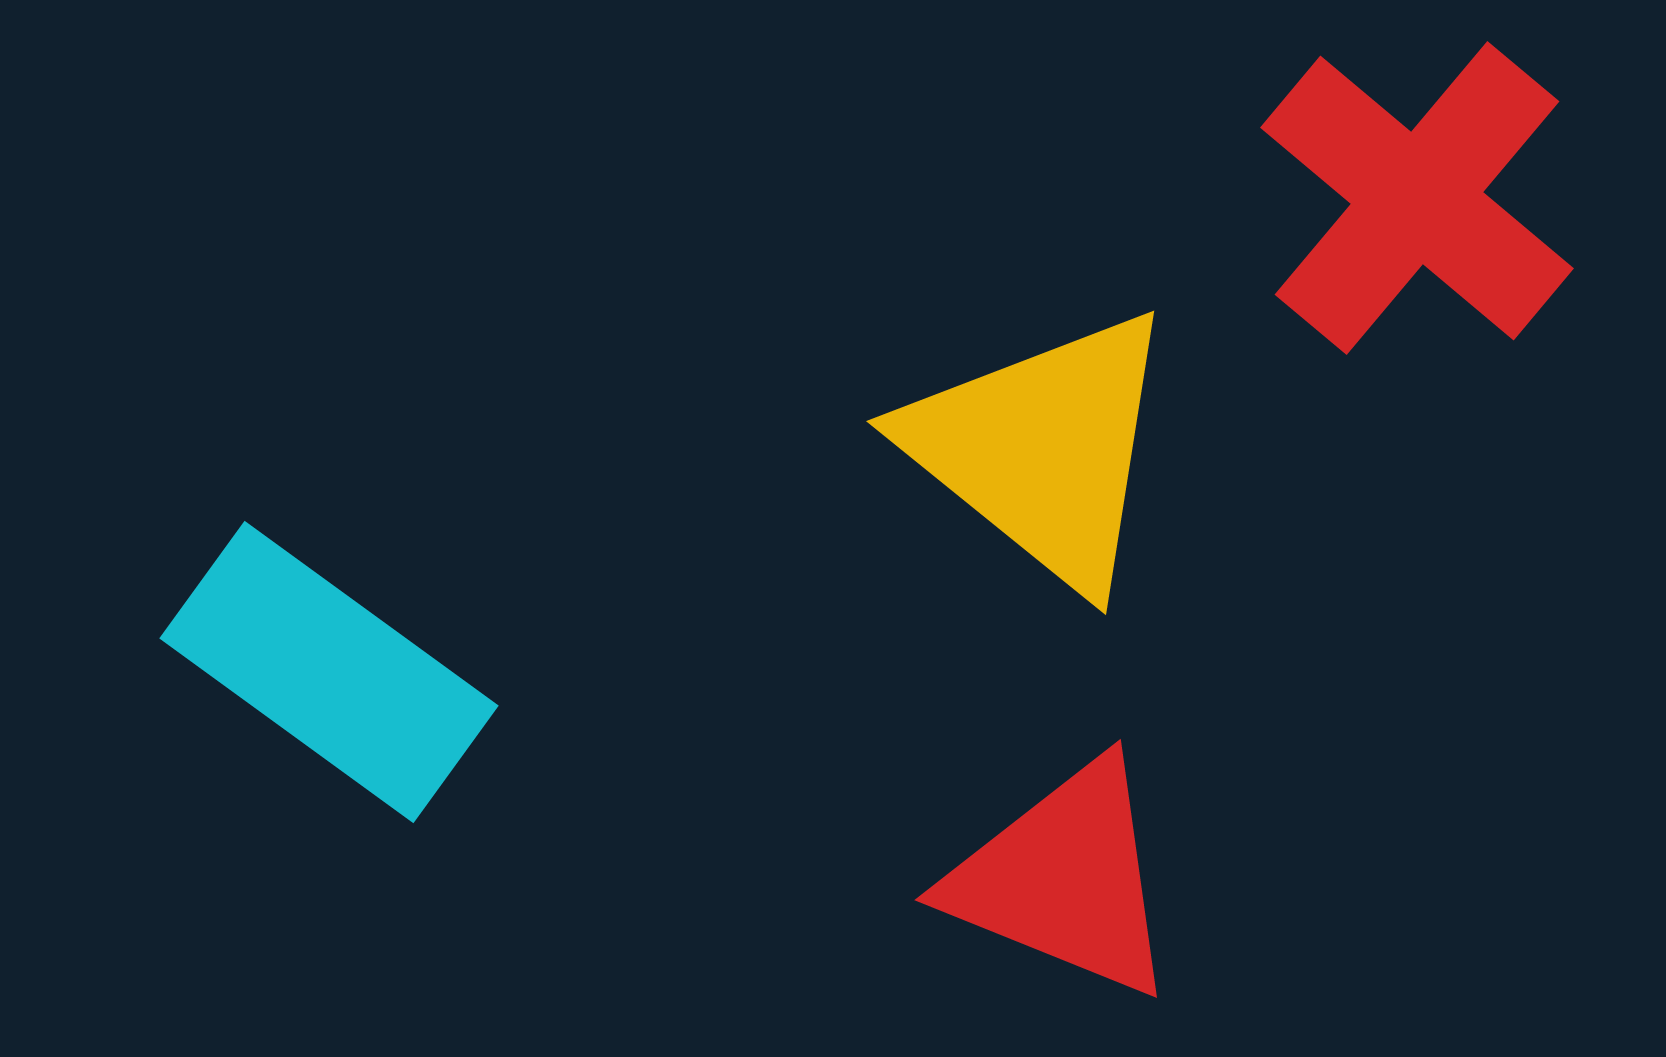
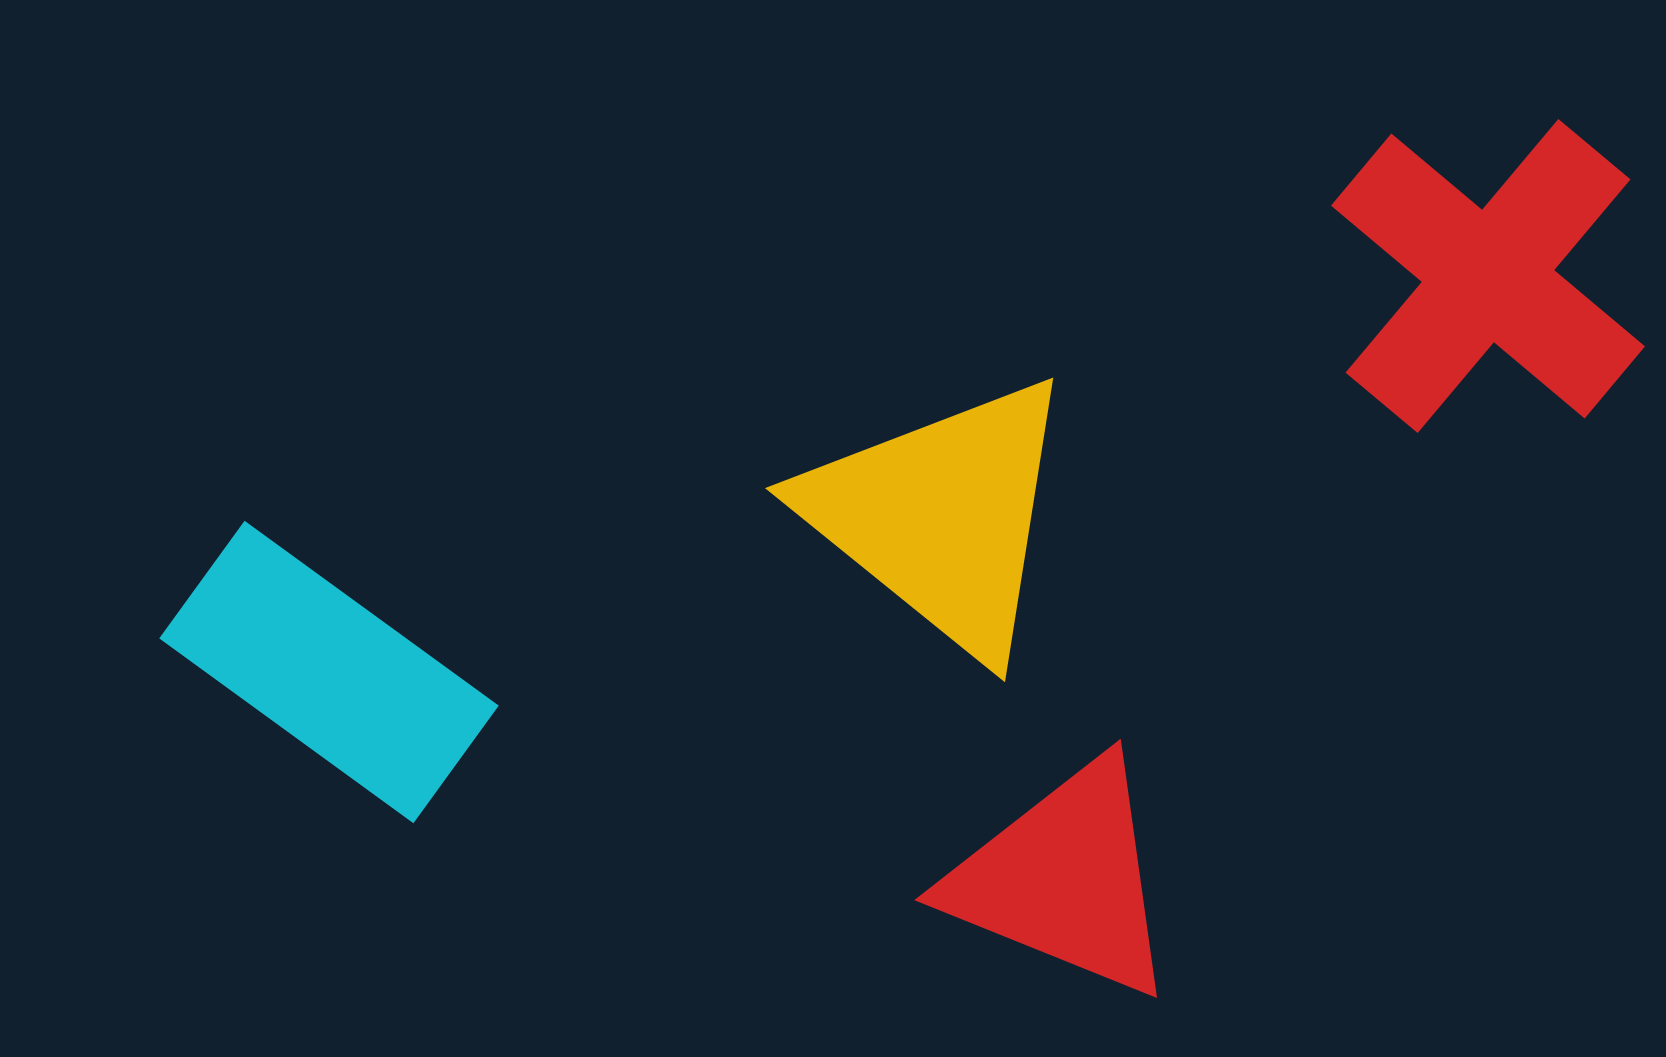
red cross: moved 71 px right, 78 px down
yellow triangle: moved 101 px left, 67 px down
